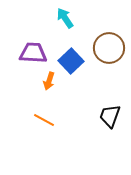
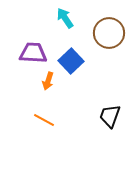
brown circle: moved 15 px up
orange arrow: moved 1 px left
